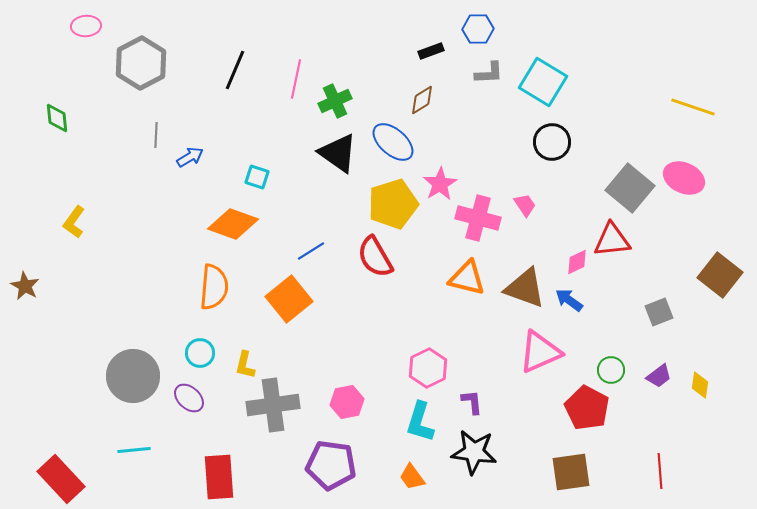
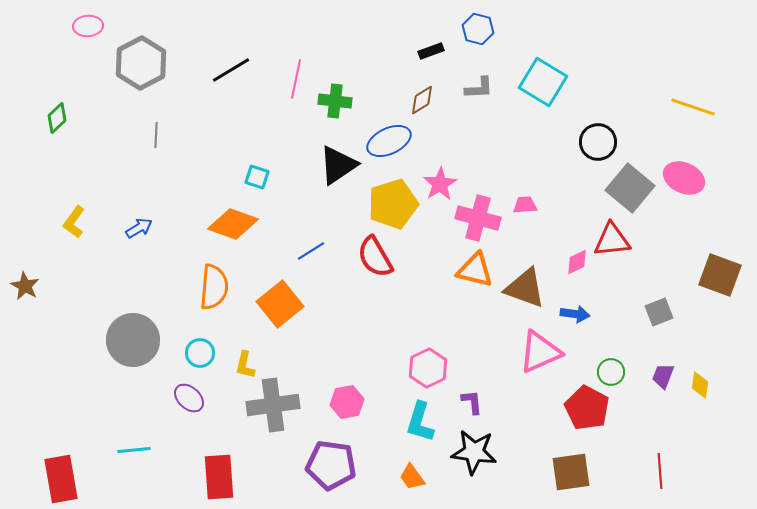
pink ellipse at (86, 26): moved 2 px right
blue hexagon at (478, 29): rotated 16 degrees clockwise
black line at (235, 70): moved 4 px left; rotated 36 degrees clockwise
gray L-shape at (489, 73): moved 10 px left, 15 px down
green cross at (335, 101): rotated 32 degrees clockwise
green diamond at (57, 118): rotated 52 degrees clockwise
blue ellipse at (393, 142): moved 4 px left, 1 px up; rotated 66 degrees counterclockwise
black circle at (552, 142): moved 46 px right
black triangle at (338, 153): moved 12 px down; rotated 51 degrees clockwise
blue arrow at (190, 157): moved 51 px left, 71 px down
pink trapezoid at (525, 205): rotated 60 degrees counterclockwise
brown square at (720, 275): rotated 18 degrees counterclockwise
orange triangle at (467, 278): moved 8 px right, 8 px up
orange square at (289, 299): moved 9 px left, 5 px down
blue arrow at (569, 300): moved 6 px right, 14 px down; rotated 152 degrees clockwise
green circle at (611, 370): moved 2 px down
gray circle at (133, 376): moved 36 px up
purple trapezoid at (659, 376): moved 4 px right; rotated 148 degrees clockwise
red rectangle at (61, 479): rotated 33 degrees clockwise
